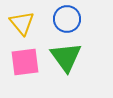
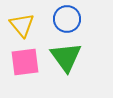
yellow triangle: moved 2 px down
